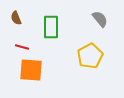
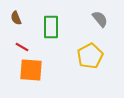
red line: rotated 16 degrees clockwise
